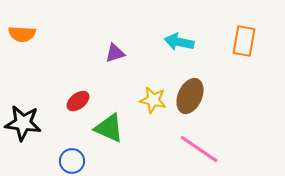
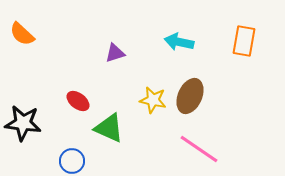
orange semicircle: rotated 40 degrees clockwise
red ellipse: rotated 75 degrees clockwise
